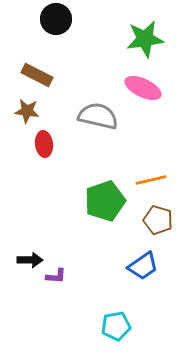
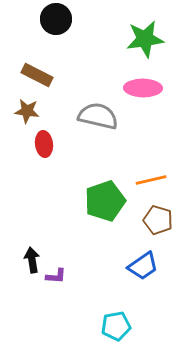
pink ellipse: rotated 24 degrees counterclockwise
black arrow: moved 2 px right; rotated 100 degrees counterclockwise
